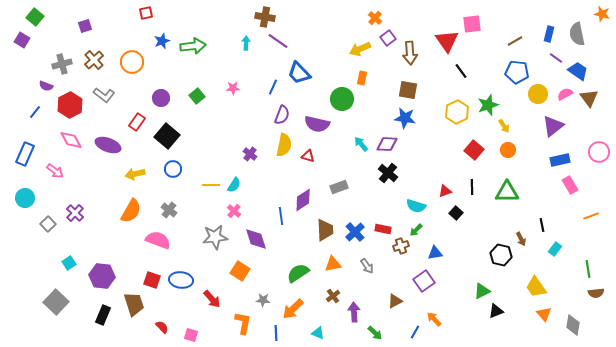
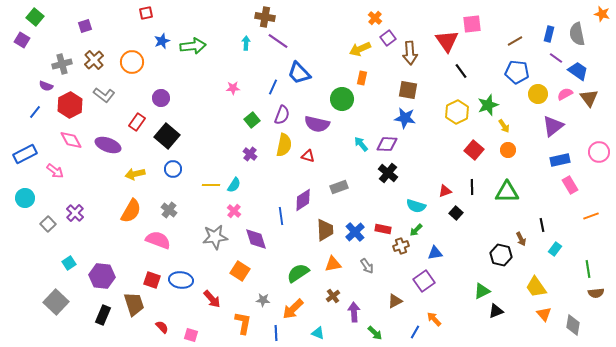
green square at (197, 96): moved 55 px right, 24 px down
blue rectangle at (25, 154): rotated 40 degrees clockwise
